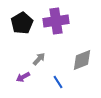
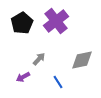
purple cross: rotated 30 degrees counterclockwise
gray diamond: rotated 10 degrees clockwise
